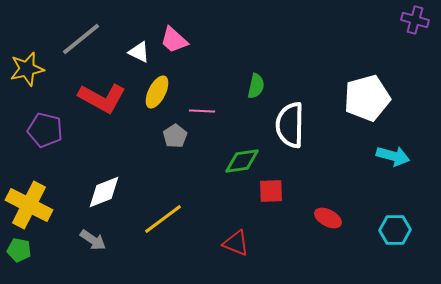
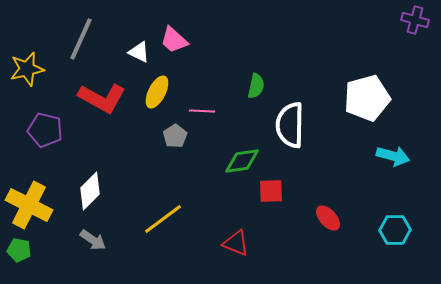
gray line: rotated 27 degrees counterclockwise
white diamond: moved 14 px left, 1 px up; rotated 24 degrees counterclockwise
red ellipse: rotated 20 degrees clockwise
